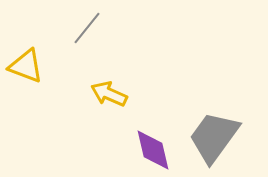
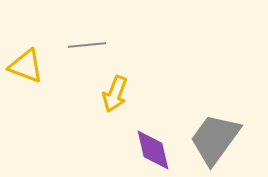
gray line: moved 17 px down; rotated 45 degrees clockwise
yellow arrow: moved 6 px right; rotated 93 degrees counterclockwise
gray trapezoid: moved 1 px right, 2 px down
